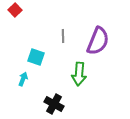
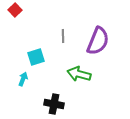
cyan square: rotated 36 degrees counterclockwise
green arrow: rotated 100 degrees clockwise
black cross: rotated 18 degrees counterclockwise
